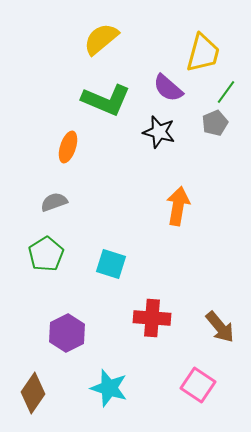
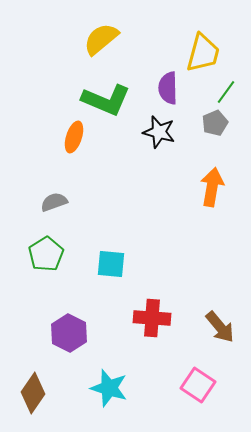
purple semicircle: rotated 48 degrees clockwise
orange ellipse: moved 6 px right, 10 px up
orange arrow: moved 34 px right, 19 px up
cyan square: rotated 12 degrees counterclockwise
purple hexagon: moved 2 px right; rotated 6 degrees counterclockwise
